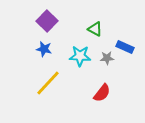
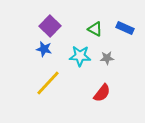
purple square: moved 3 px right, 5 px down
blue rectangle: moved 19 px up
